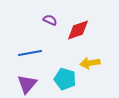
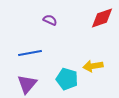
red diamond: moved 24 px right, 12 px up
yellow arrow: moved 3 px right, 3 px down
cyan pentagon: moved 2 px right
